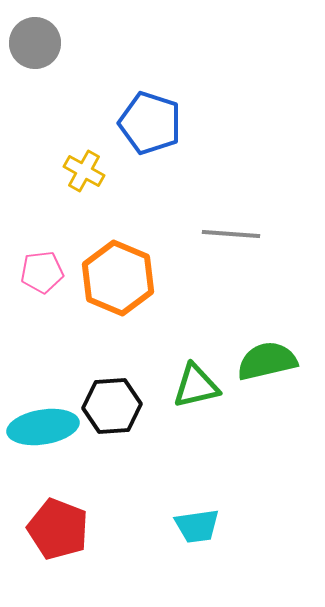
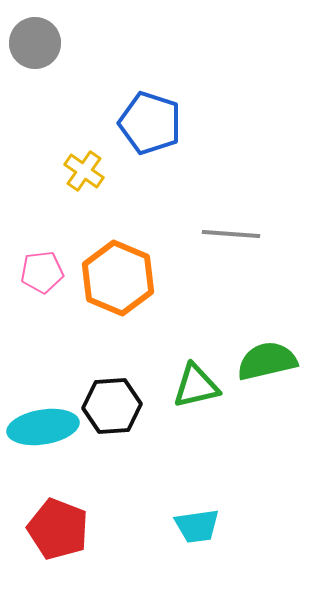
yellow cross: rotated 6 degrees clockwise
